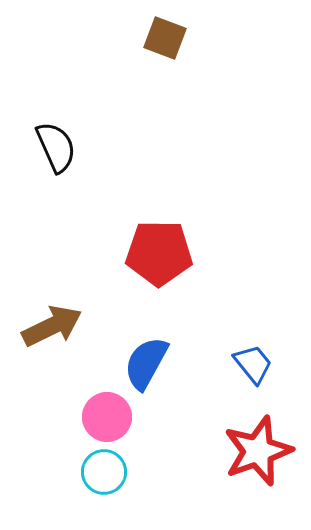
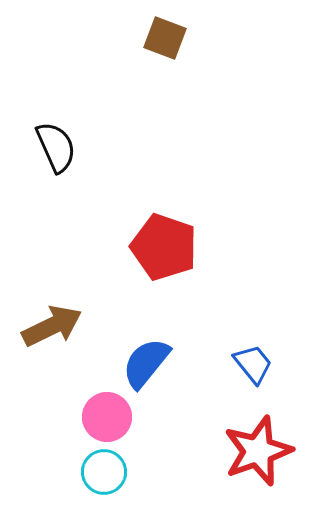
red pentagon: moved 5 px right, 6 px up; rotated 18 degrees clockwise
blue semicircle: rotated 10 degrees clockwise
